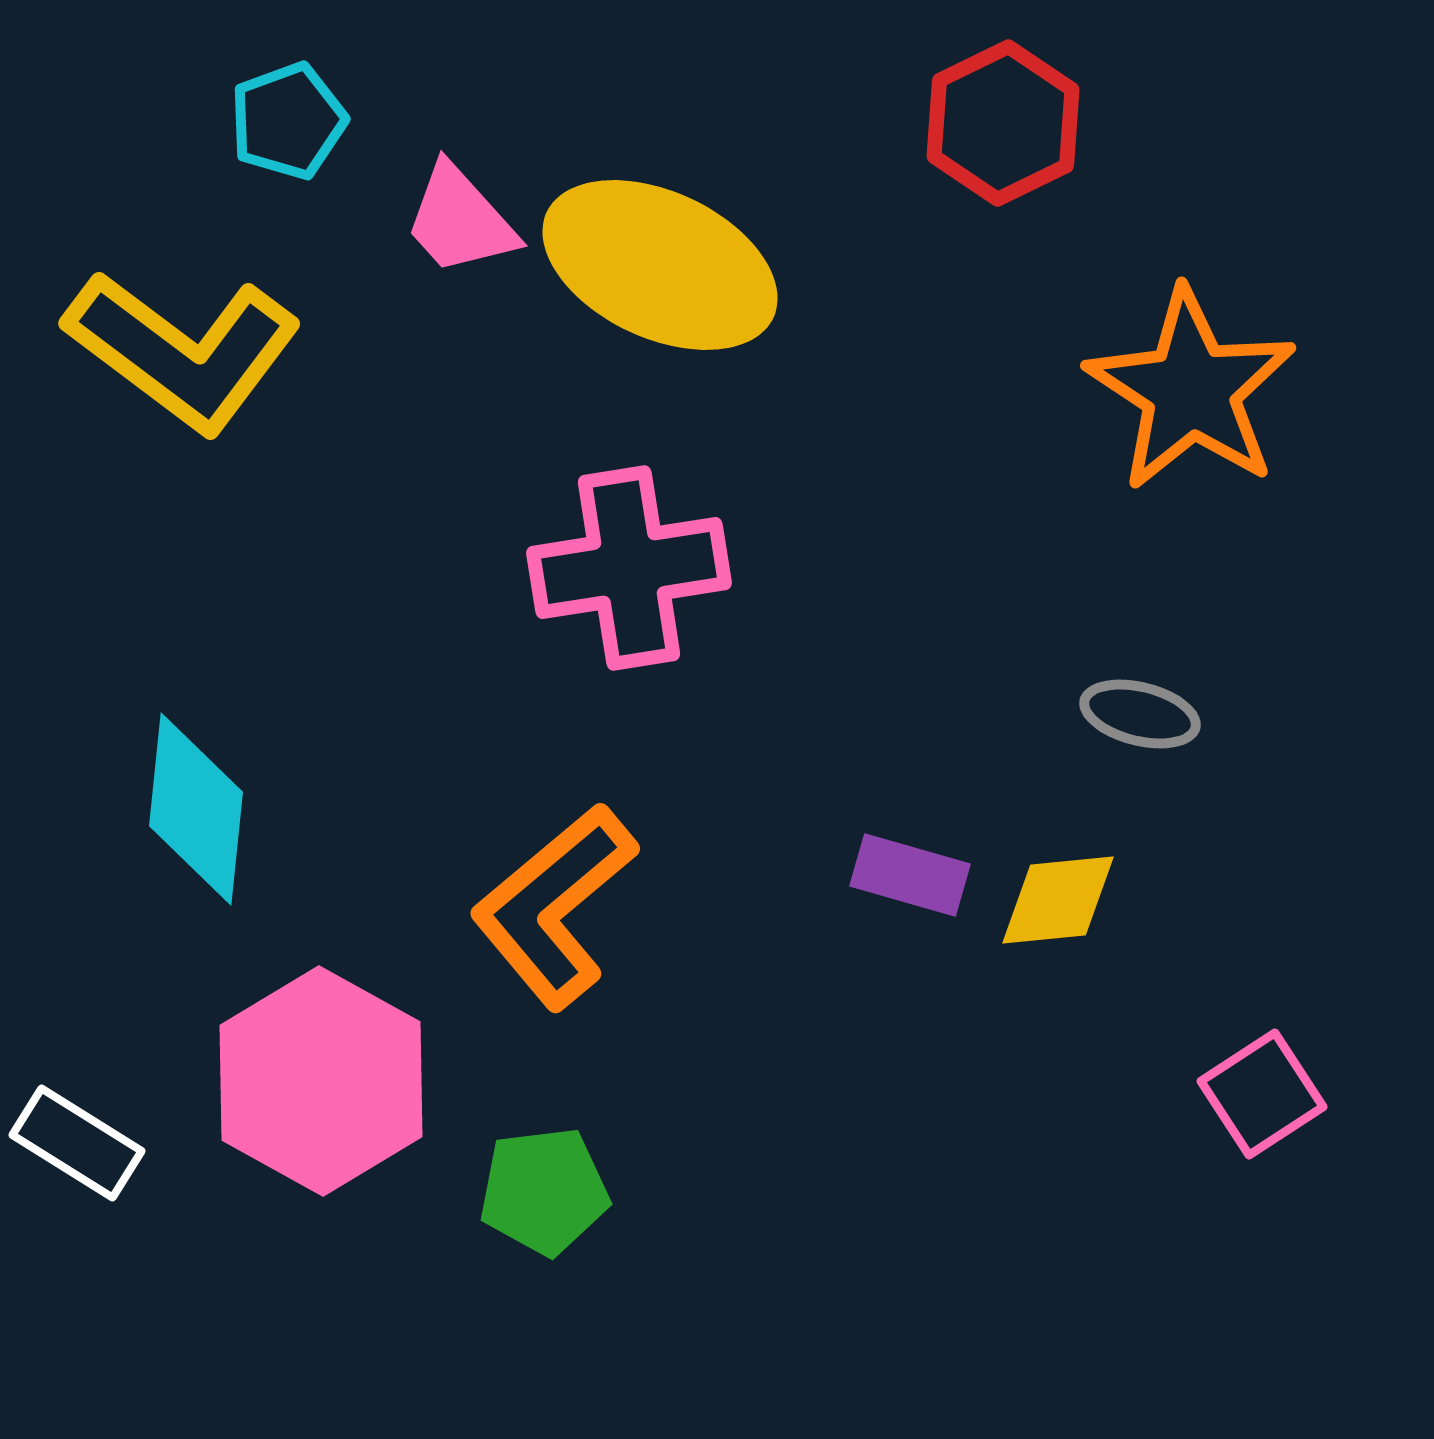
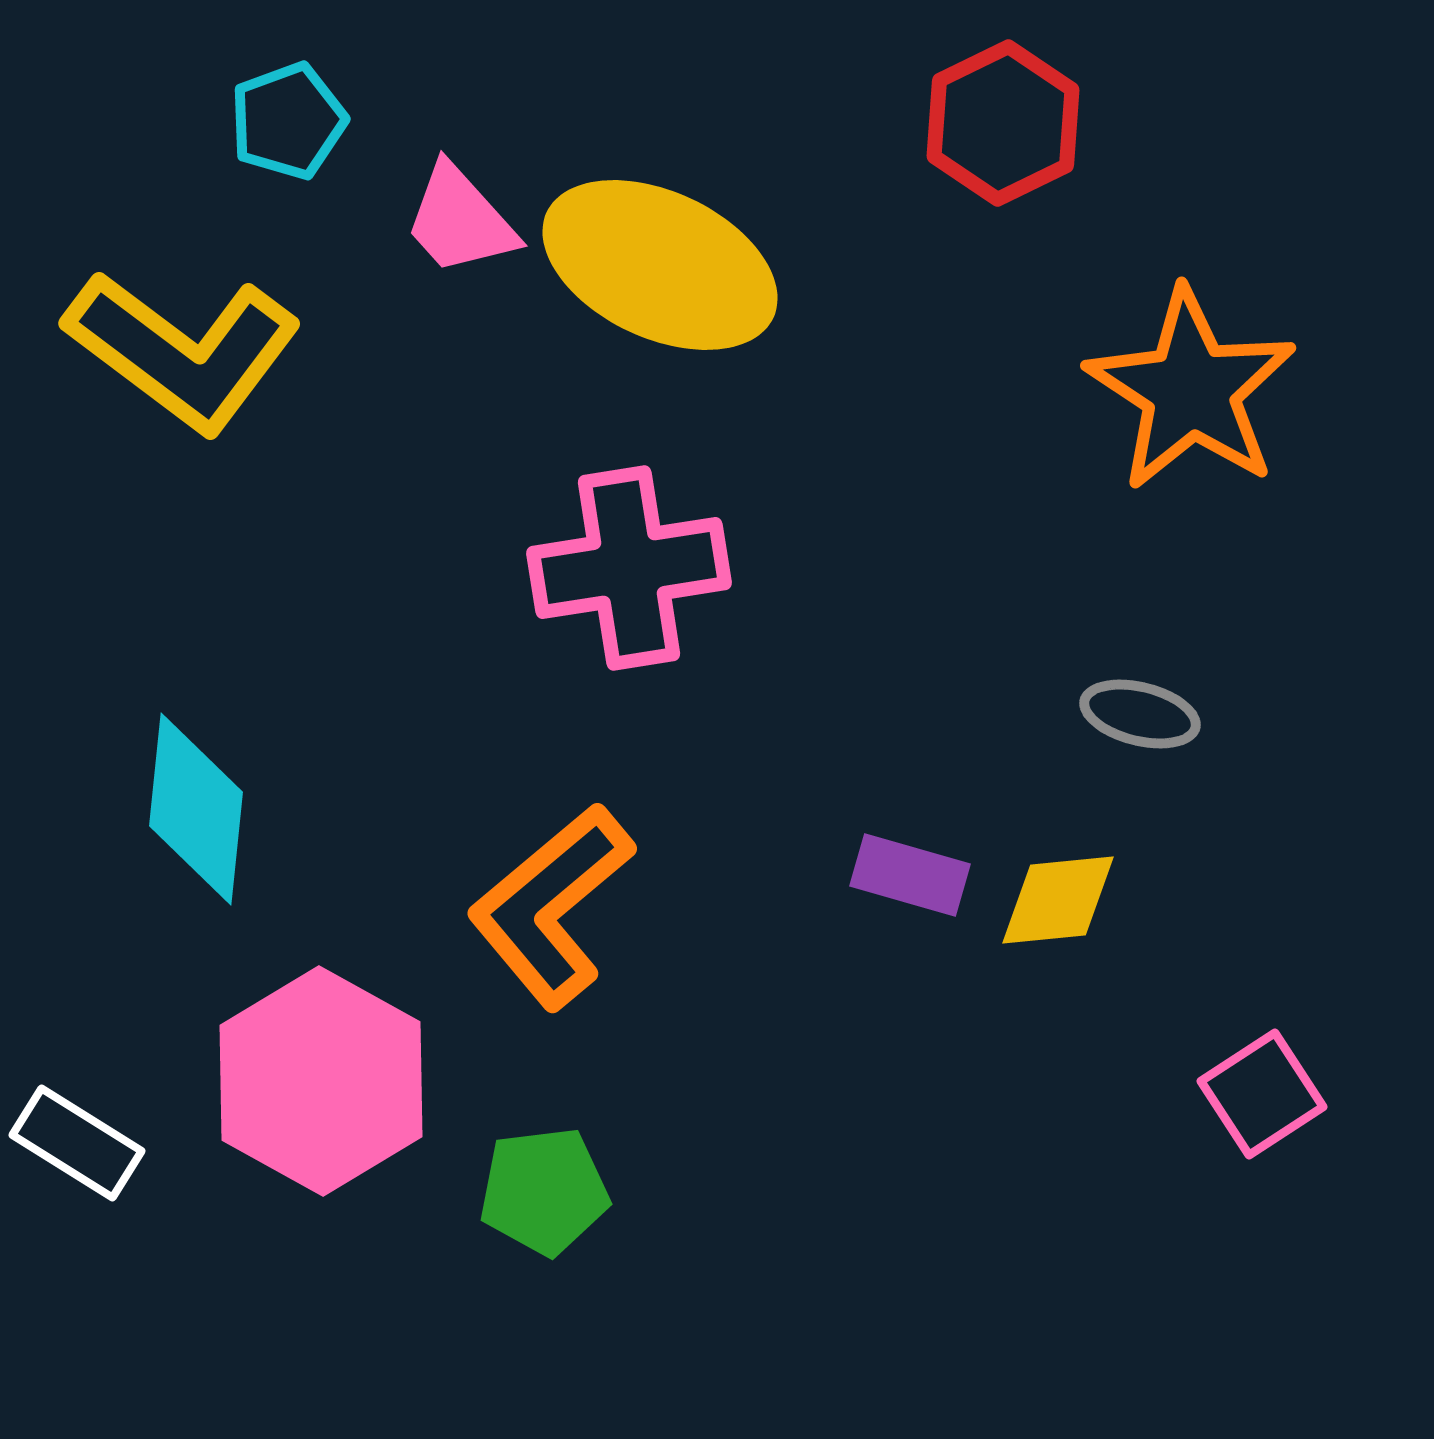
orange L-shape: moved 3 px left
